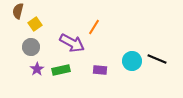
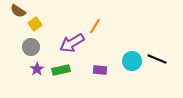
brown semicircle: rotated 70 degrees counterclockwise
orange line: moved 1 px right, 1 px up
purple arrow: rotated 120 degrees clockwise
